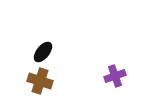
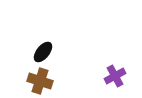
purple cross: rotated 10 degrees counterclockwise
